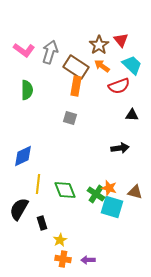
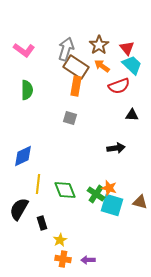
red triangle: moved 6 px right, 8 px down
gray arrow: moved 16 px right, 3 px up
black arrow: moved 4 px left
brown triangle: moved 5 px right, 10 px down
cyan square: moved 2 px up
